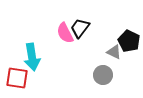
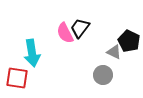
cyan arrow: moved 4 px up
